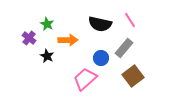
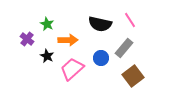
purple cross: moved 2 px left, 1 px down
pink trapezoid: moved 13 px left, 10 px up
